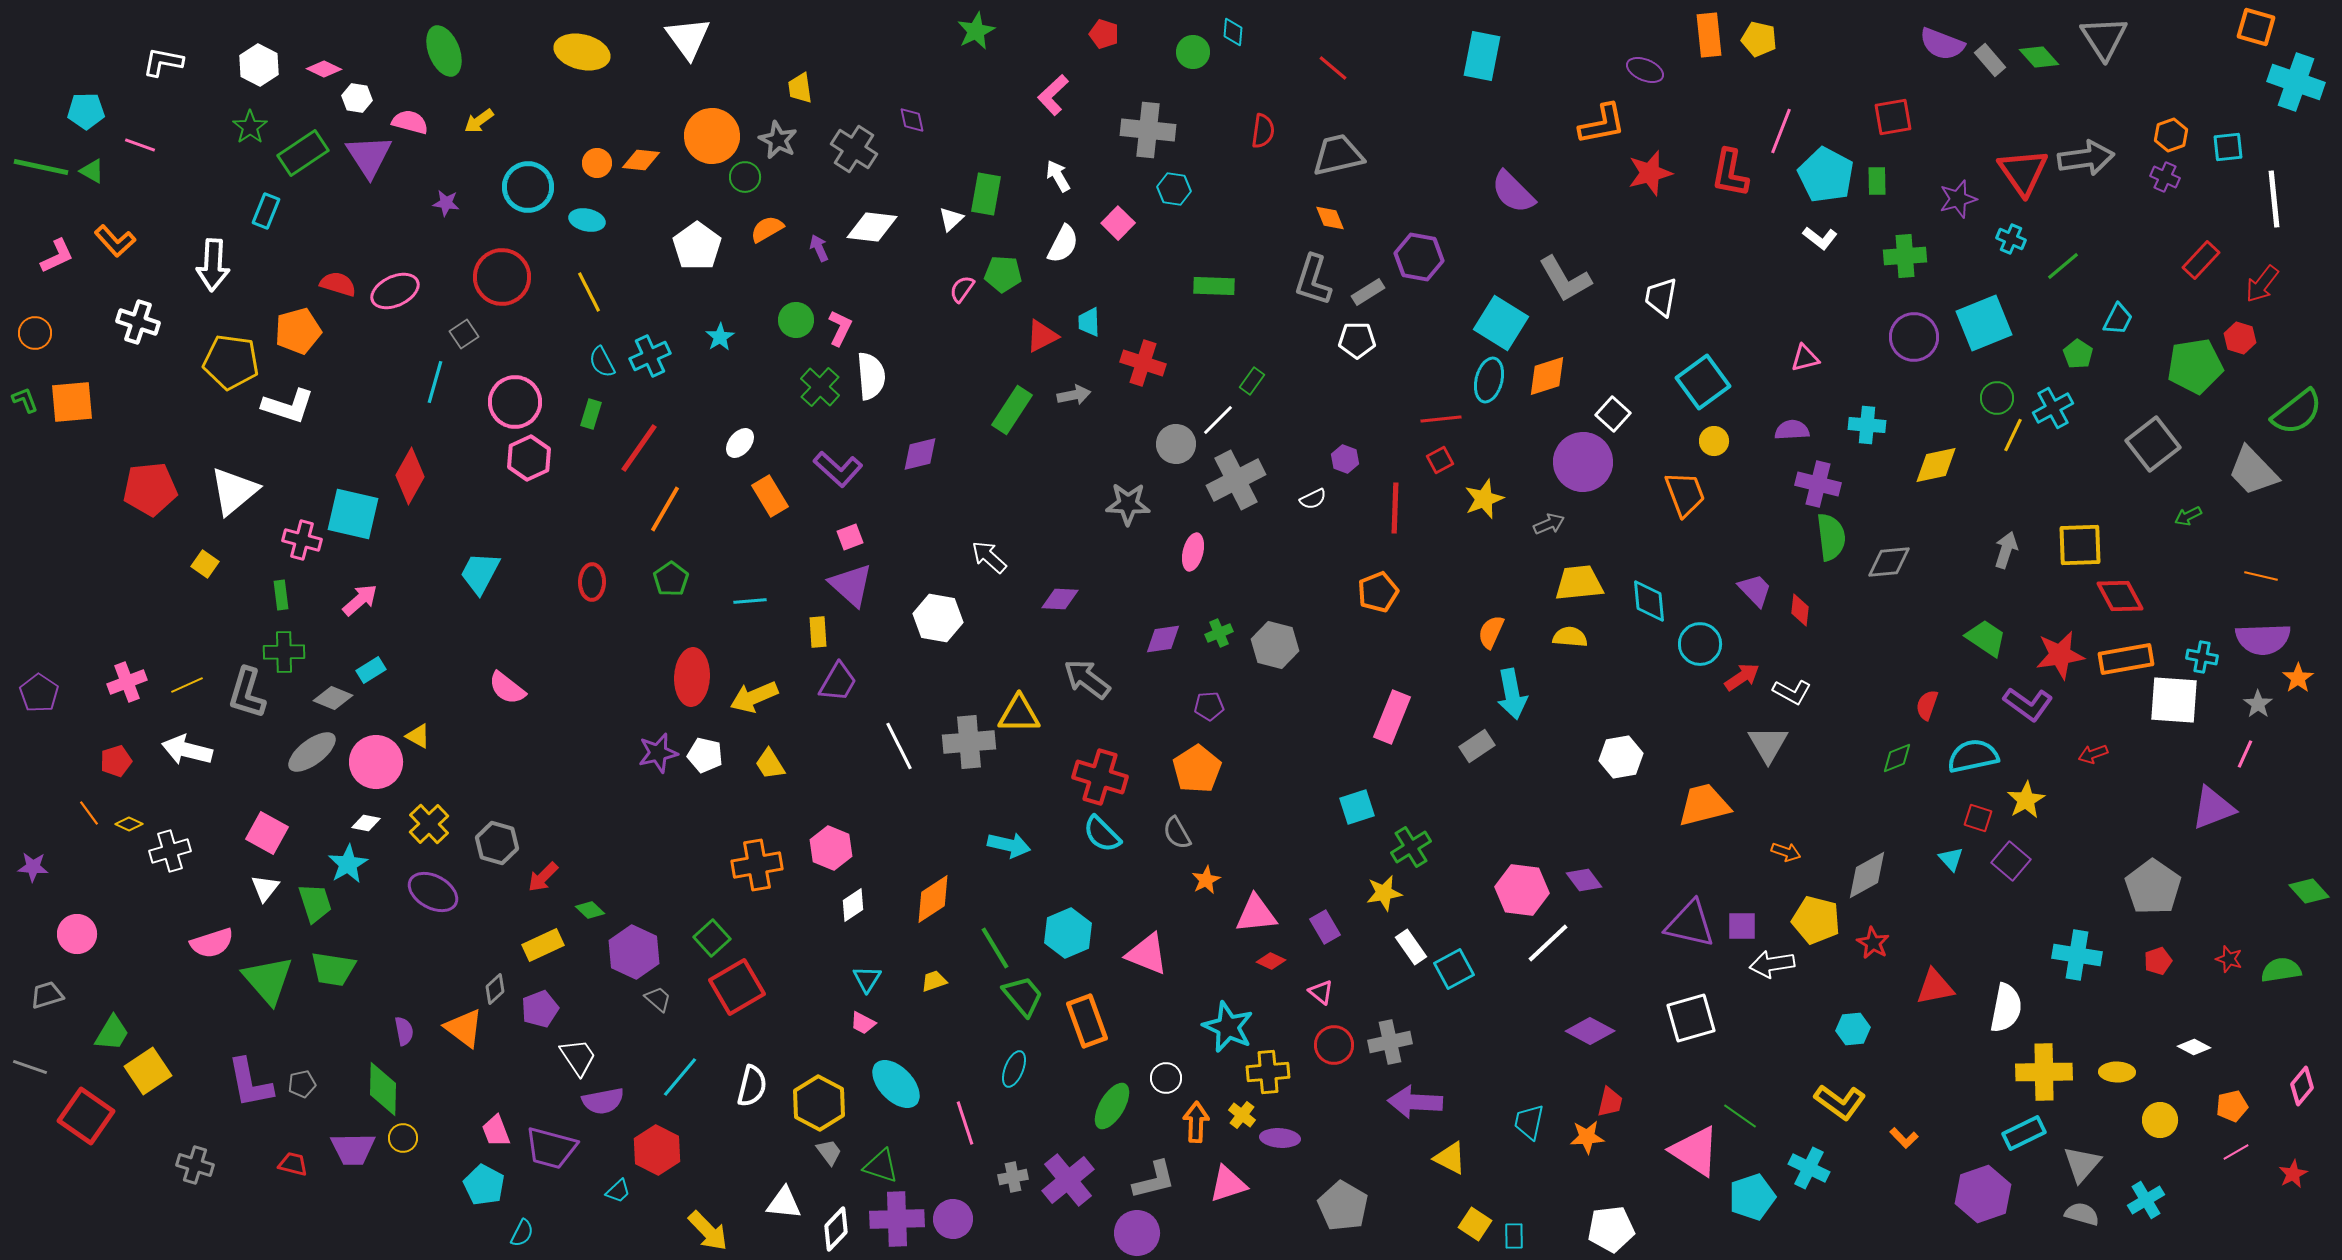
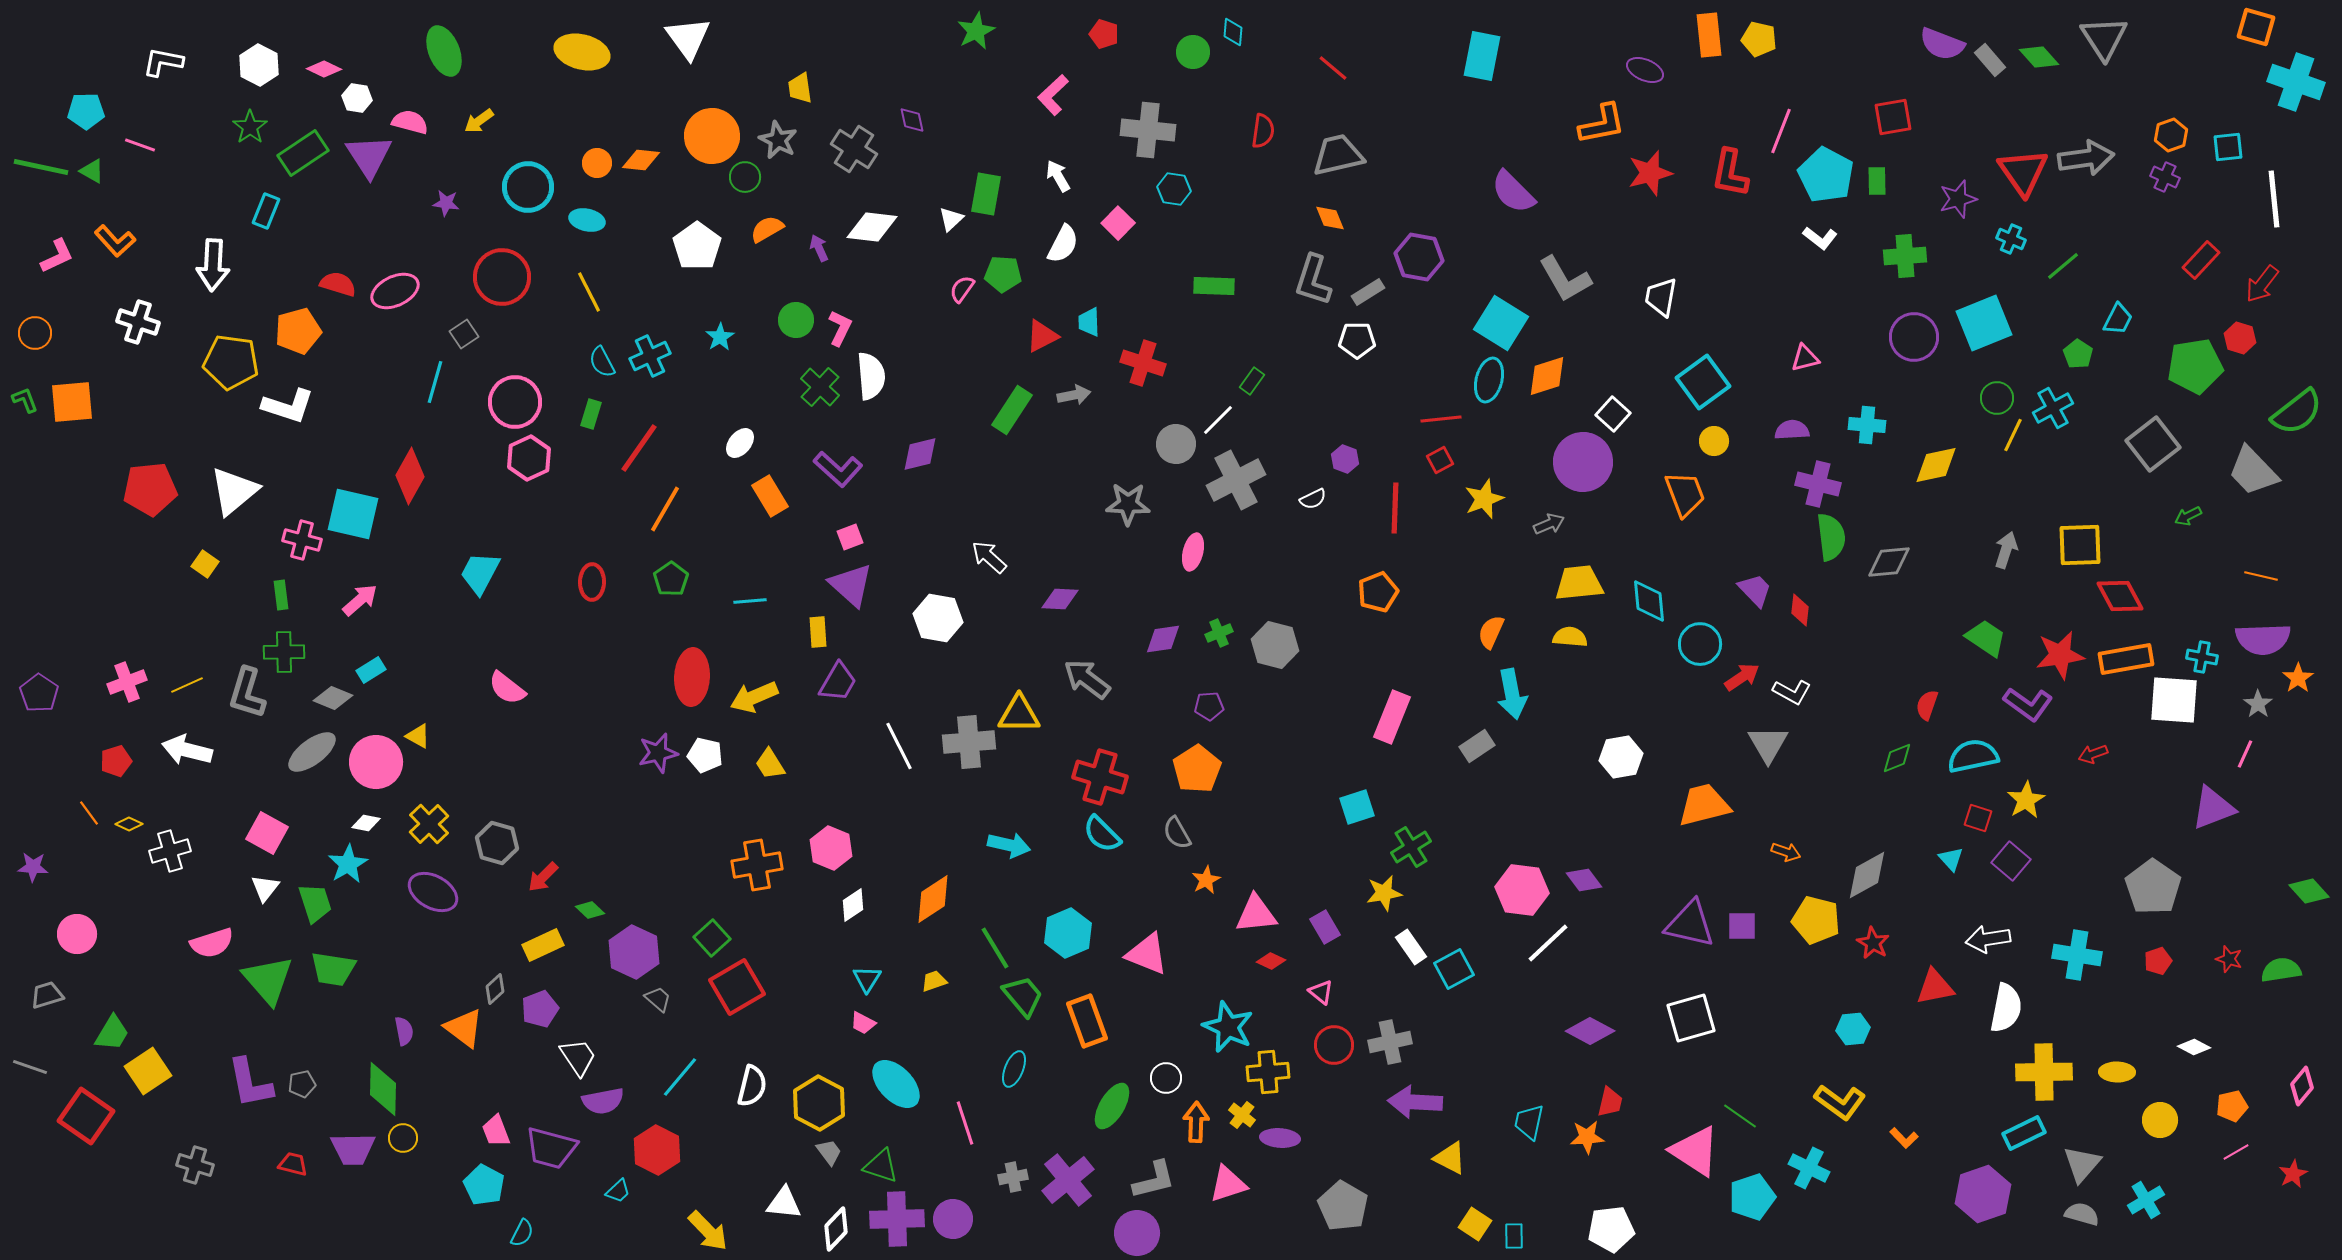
white arrow at (1772, 964): moved 216 px right, 25 px up
